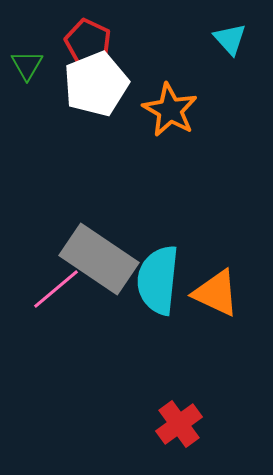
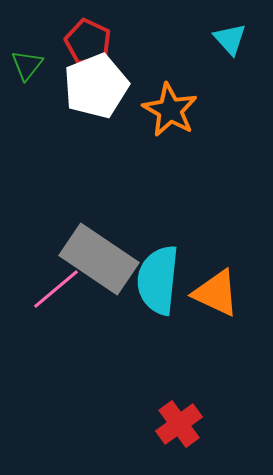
green triangle: rotated 8 degrees clockwise
white pentagon: moved 2 px down
